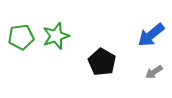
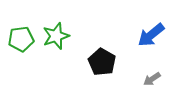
green pentagon: moved 2 px down
gray arrow: moved 2 px left, 7 px down
